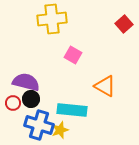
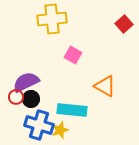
purple semicircle: rotated 40 degrees counterclockwise
red circle: moved 3 px right, 6 px up
